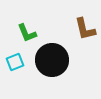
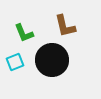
brown L-shape: moved 20 px left, 3 px up
green L-shape: moved 3 px left
